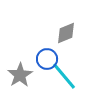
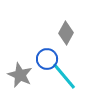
gray diamond: rotated 40 degrees counterclockwise
gray star: rotated 15 degrees counterclockwise
